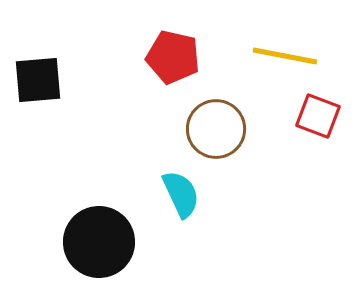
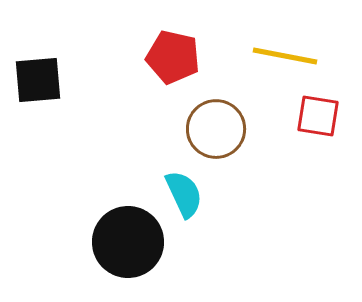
red square: rotated 12 degrees counterclockwise
cyan semicircle: moved 3 px right
black circle: moved 29 px right
